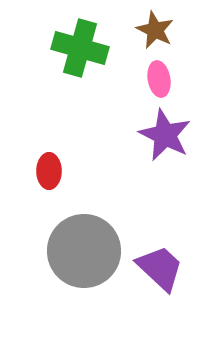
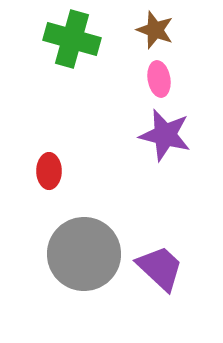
brown star: rotated 6 degrees counterclockwise
green cross: moved 8 px left, 9 px up
purple star: rotated 12 degrees counterclockwise
gray circle: moved 3 px down
